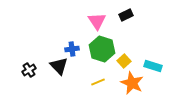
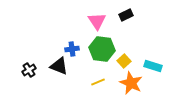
green hexagon: rotated 10 degrees counterclockwise
black triangle: rotated 24 degrees counterclockwise
orange star: moved 1 px left
